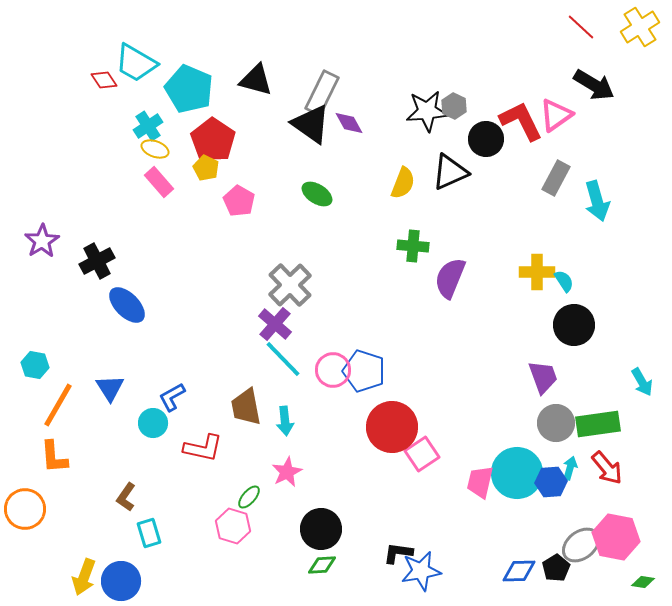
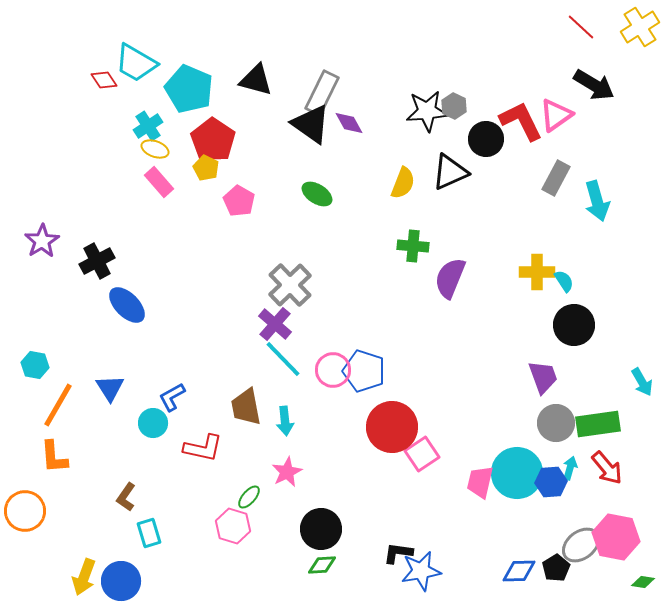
orange circle at (25, 509): moved 2 px down
